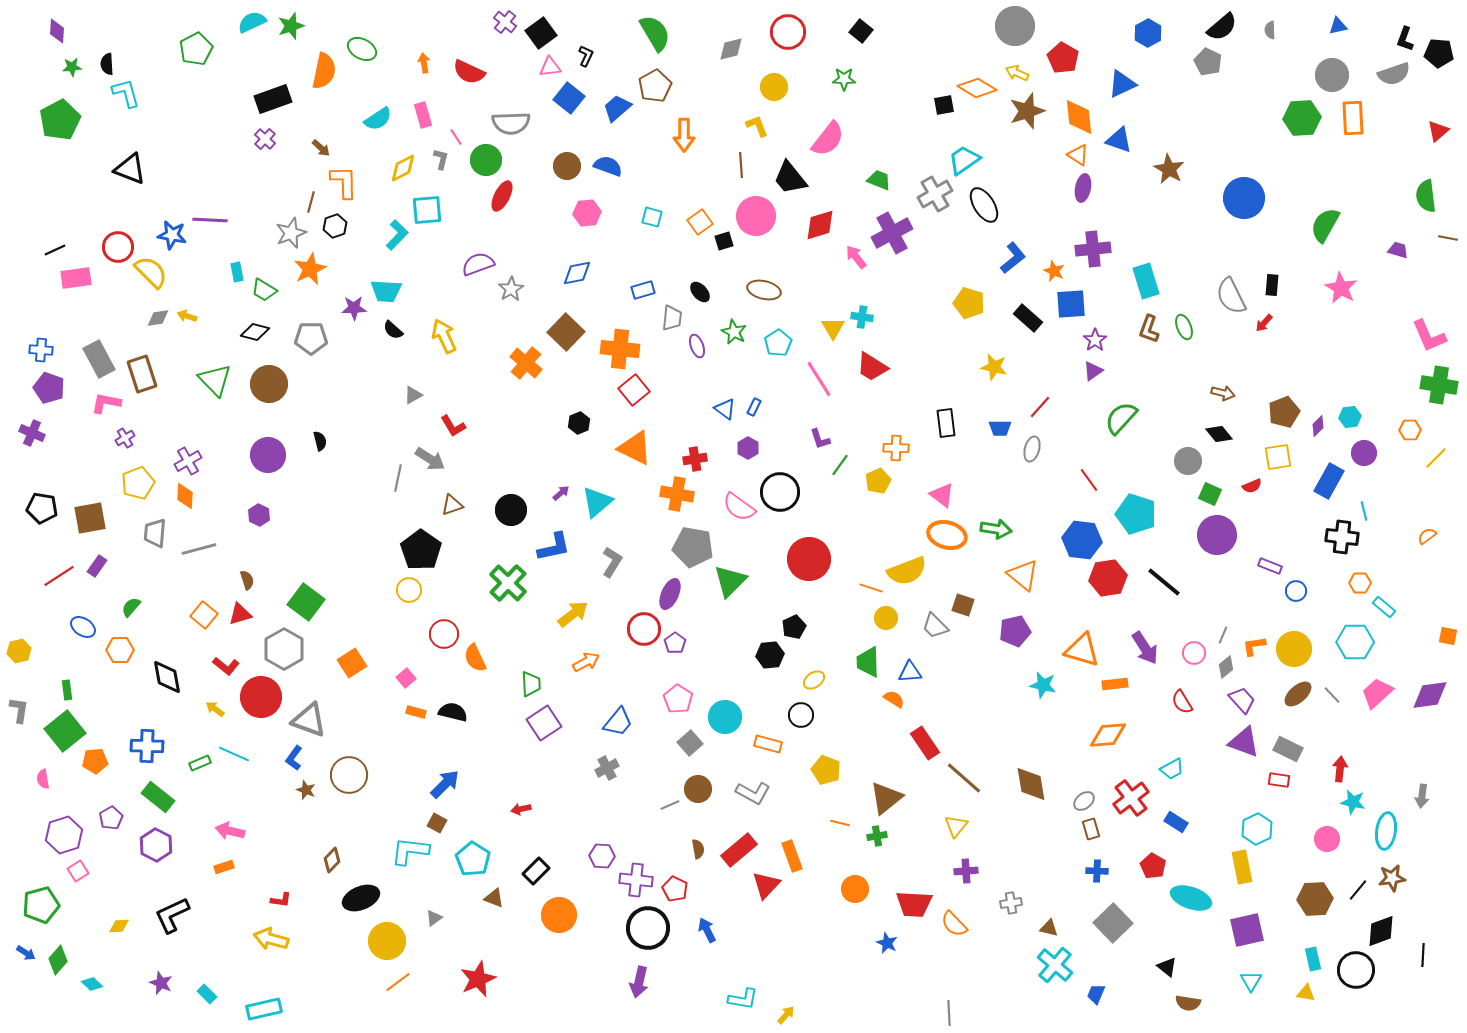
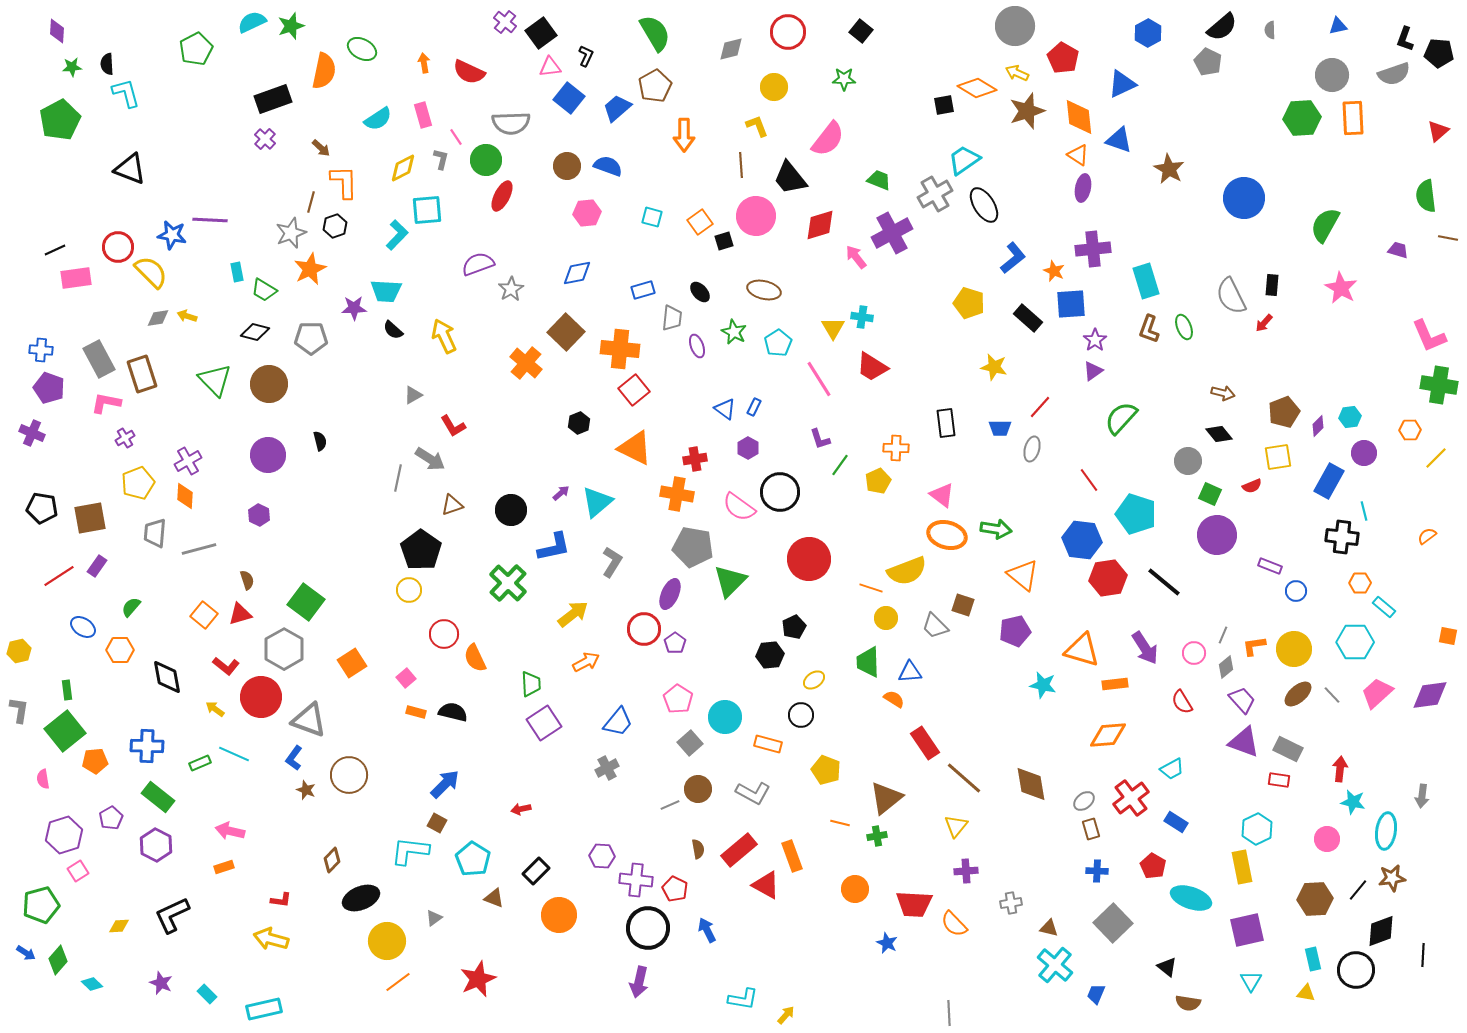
red triangle at (766, 885): rotated 44 degrees counterclockwise
